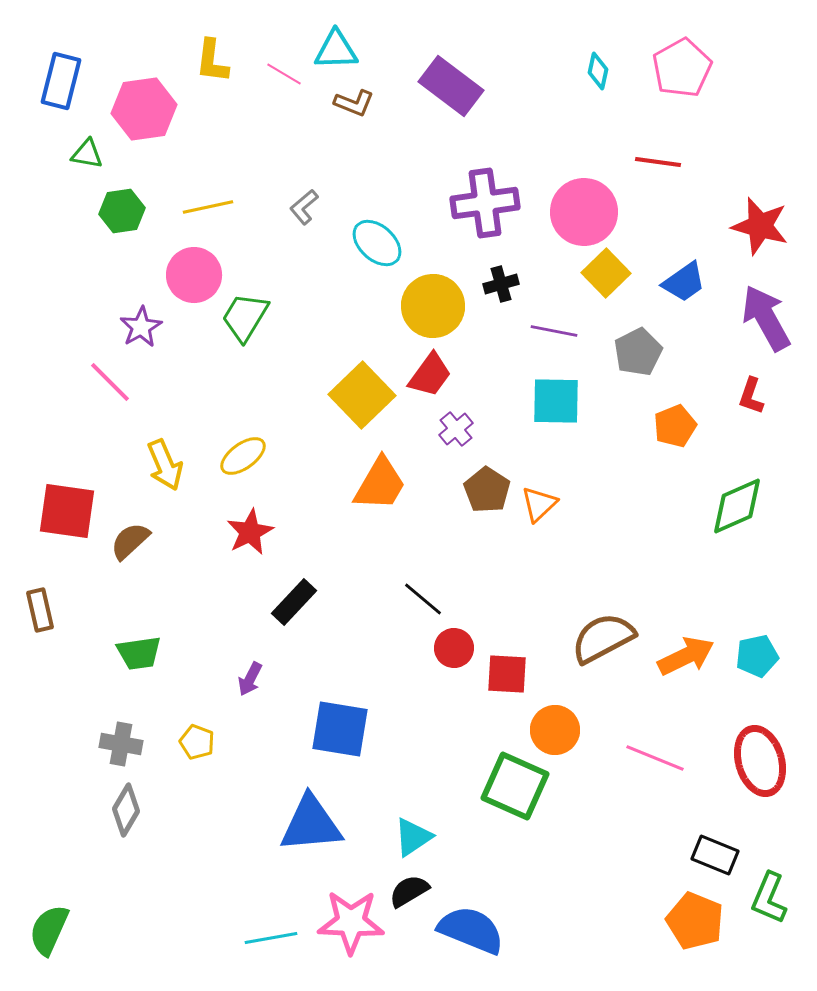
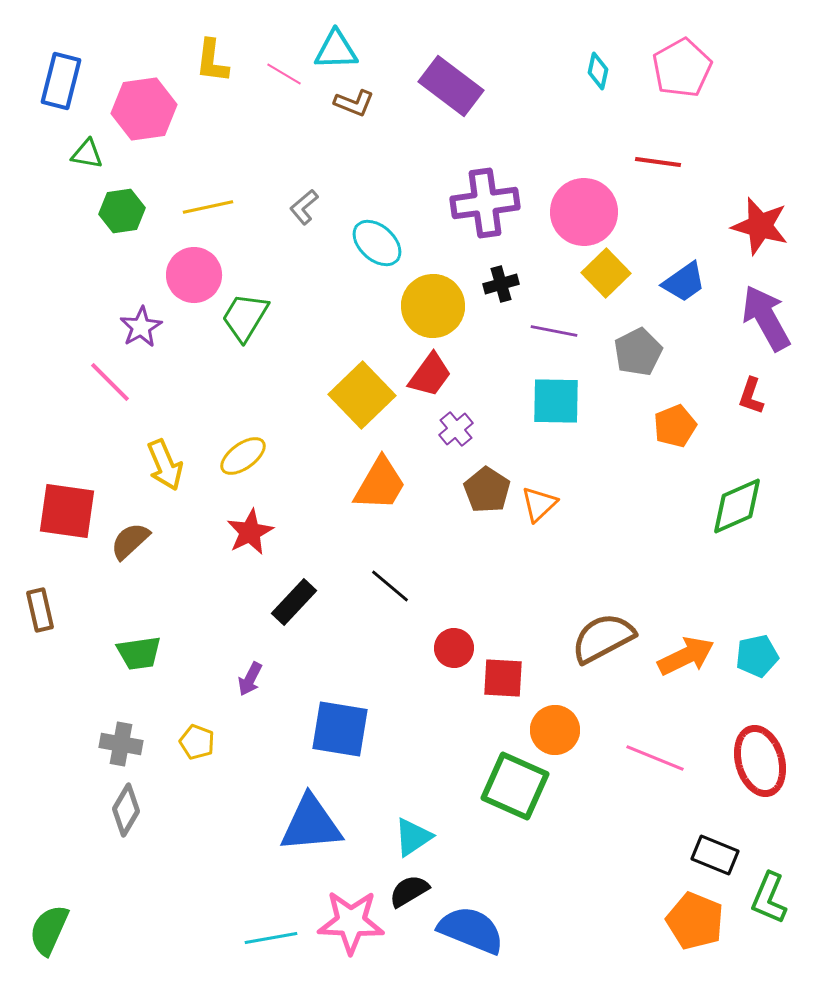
black line at (423, 599): moved 33 px left, 13 px up
red square at (507, 674): moved 4 px left, 4 px down
